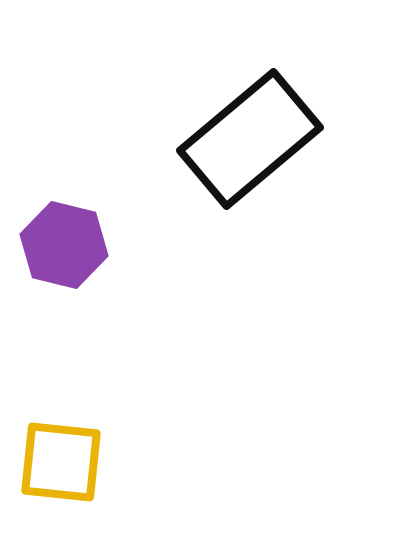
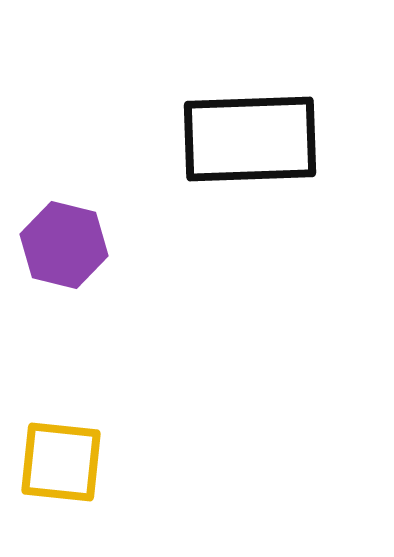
black rectangle: rotated 38 degrees clockwise
